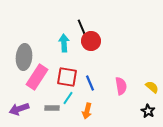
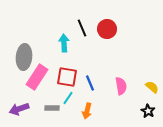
red circle: moved 16 px right, 12 px up
